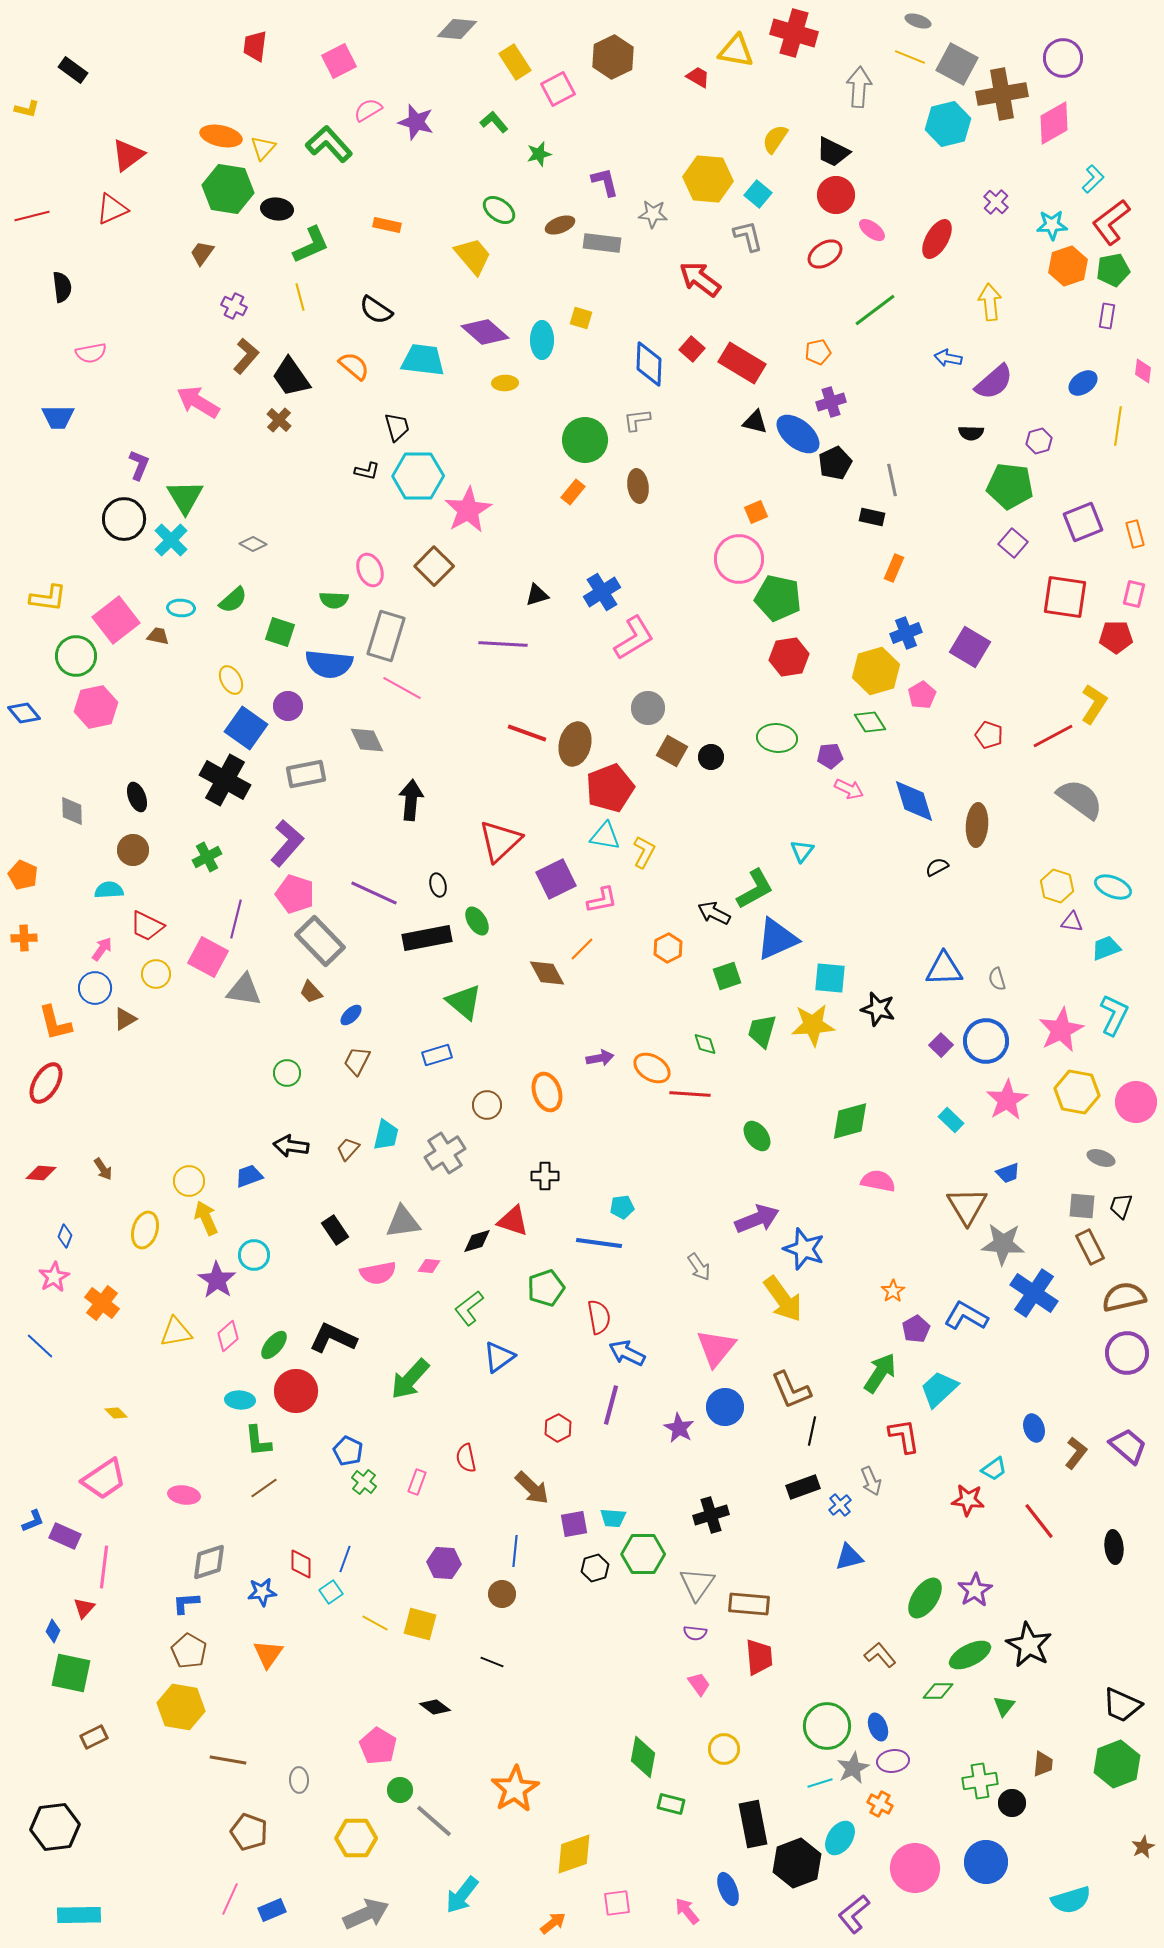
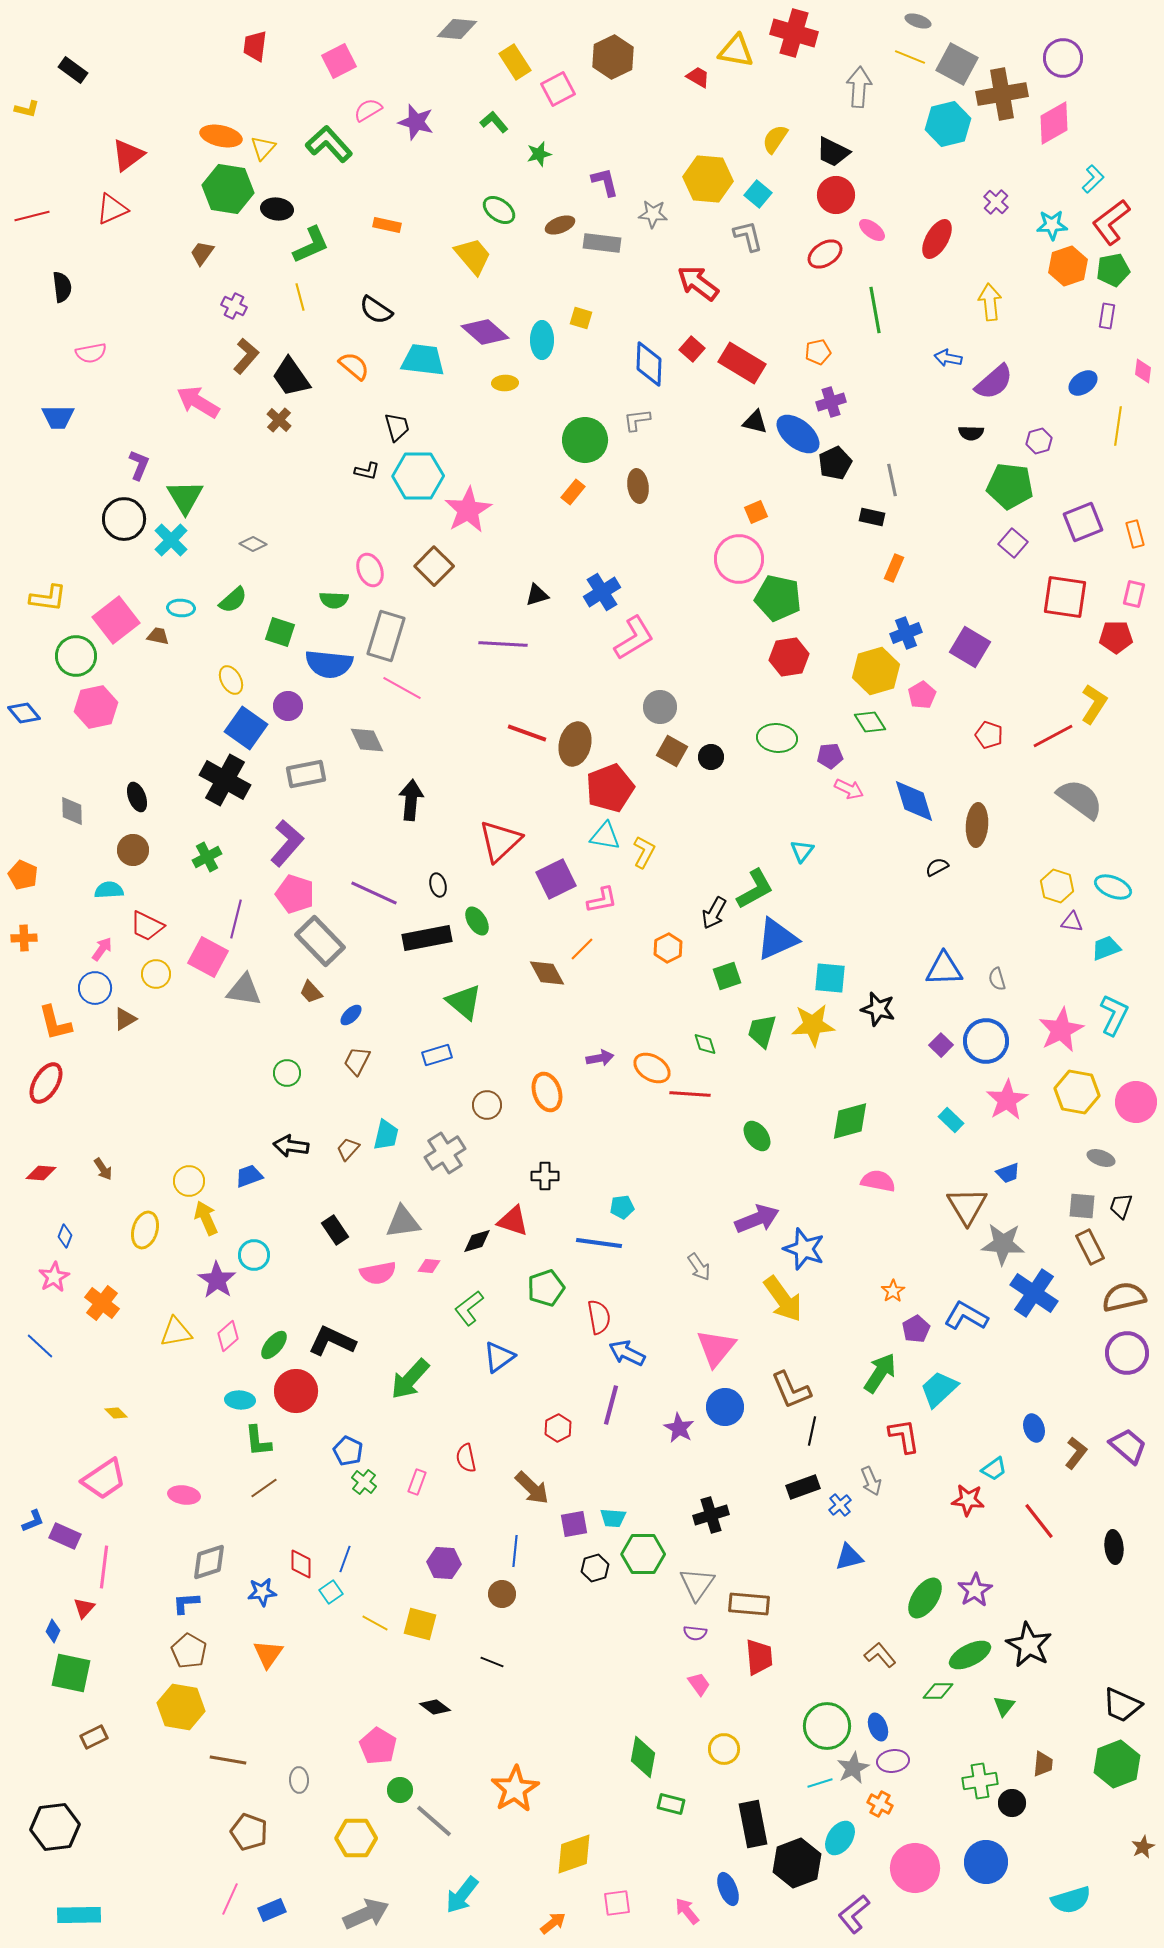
red arrow at (700, 279): moved 2 px left, 4 px down
green line at (875, 310): rotated 63 degrees counterclockwise
gray circle at (648, 708): moved 12 px right, 1 px up
black arrow at (714, 913): rotated 88 degrees counterclockwise
black L-shape at (333, 1338): moved 1 px left, 3 px down
